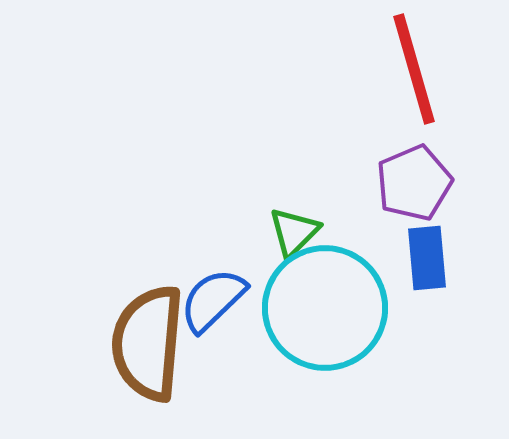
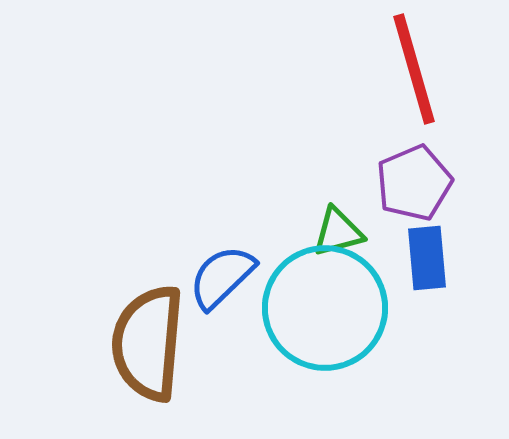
green triangle: moved 44 px right; rotated 30 degrees clockwise
blue semicircle: moved 9 px right, 23 px up
